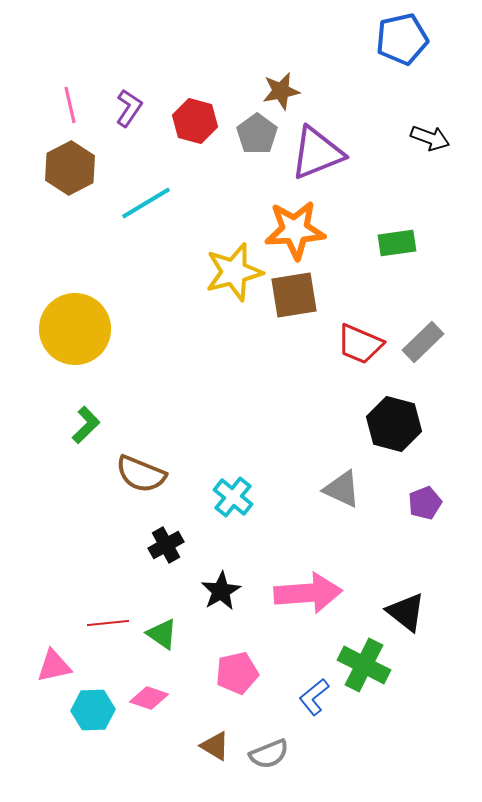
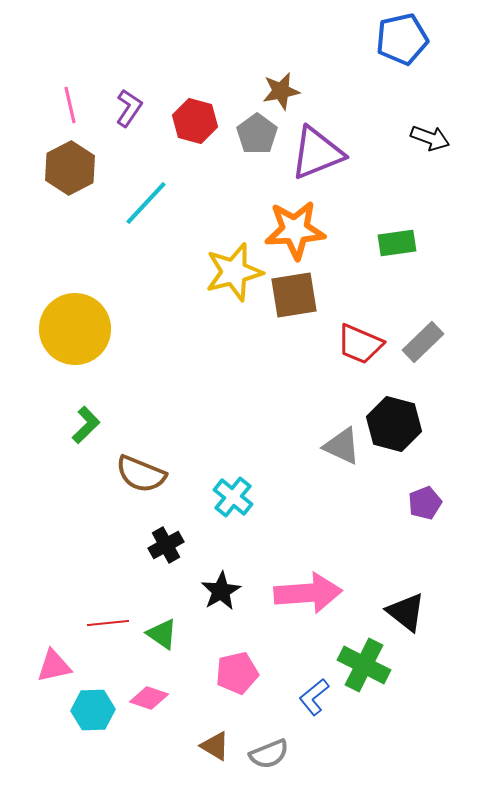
cyan line: rotated 16 degrees counterclockwise
gray triangle: moved 43 px up
